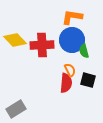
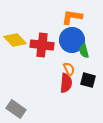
red cross: rotated 10 degrees clockwise
orange semicircle: moved 1 px left, 1 px up
gray rectangle: rotated 66 degrees clockwise
